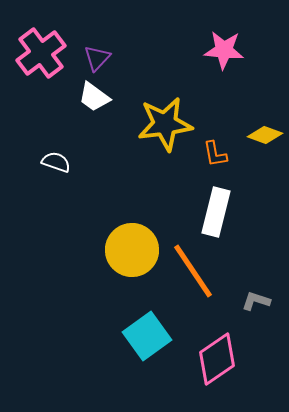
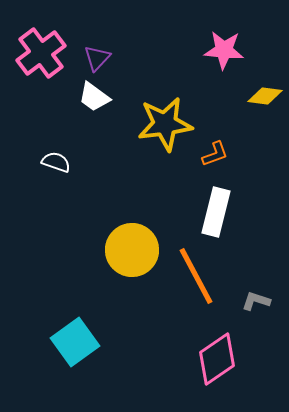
yellow diamond: moved 39 px up; rotated 12 degrees counterclockwise
orange L-shape: rotated 100 degrees counterclockwise
orange line: moved 3 px right, 5 px down; rotated 6 degrees clockwise
cyan square: moved 72 px left, 6 px down
